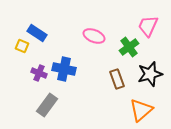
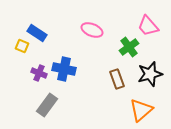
pink trapezoid: rotated 65 degrees counterclockwise
pink ellipse: moved 2 px left, 6 px up
